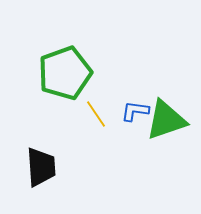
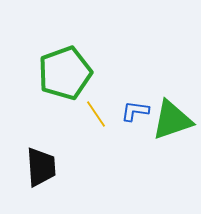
green triangle: moved 6 px right
